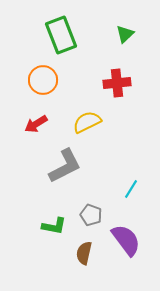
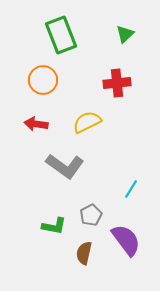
red arrow: rotated 40 degrees clockwise
gray L-shape: rotated 63 degrees clockwise
gray pentagon: rotated 25 degrees clockwise
